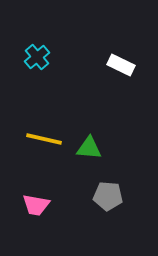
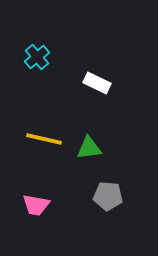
white rectangle: moved 24 px left, 18 px down
green triangle: rotated 12 degrees counterclockwise
